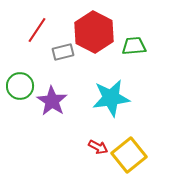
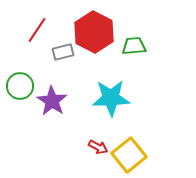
cyan star: rotated 6 degrees clockwise
